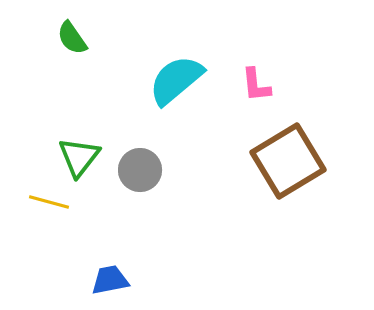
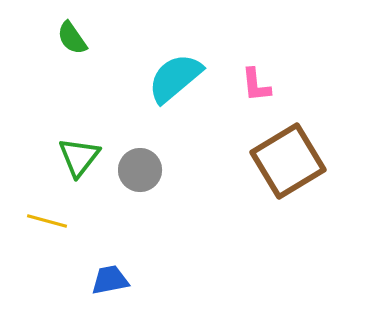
cyan semicircle: moved 1 px left, 2 px up
yellow line: moved 2 px left, 19 px down
